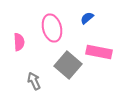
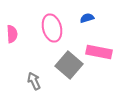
blue semicircle: rotated 24 degrees clockwise
pink semicircle: moved 7 px left, 8 px up
gray square: moved 1 px right
